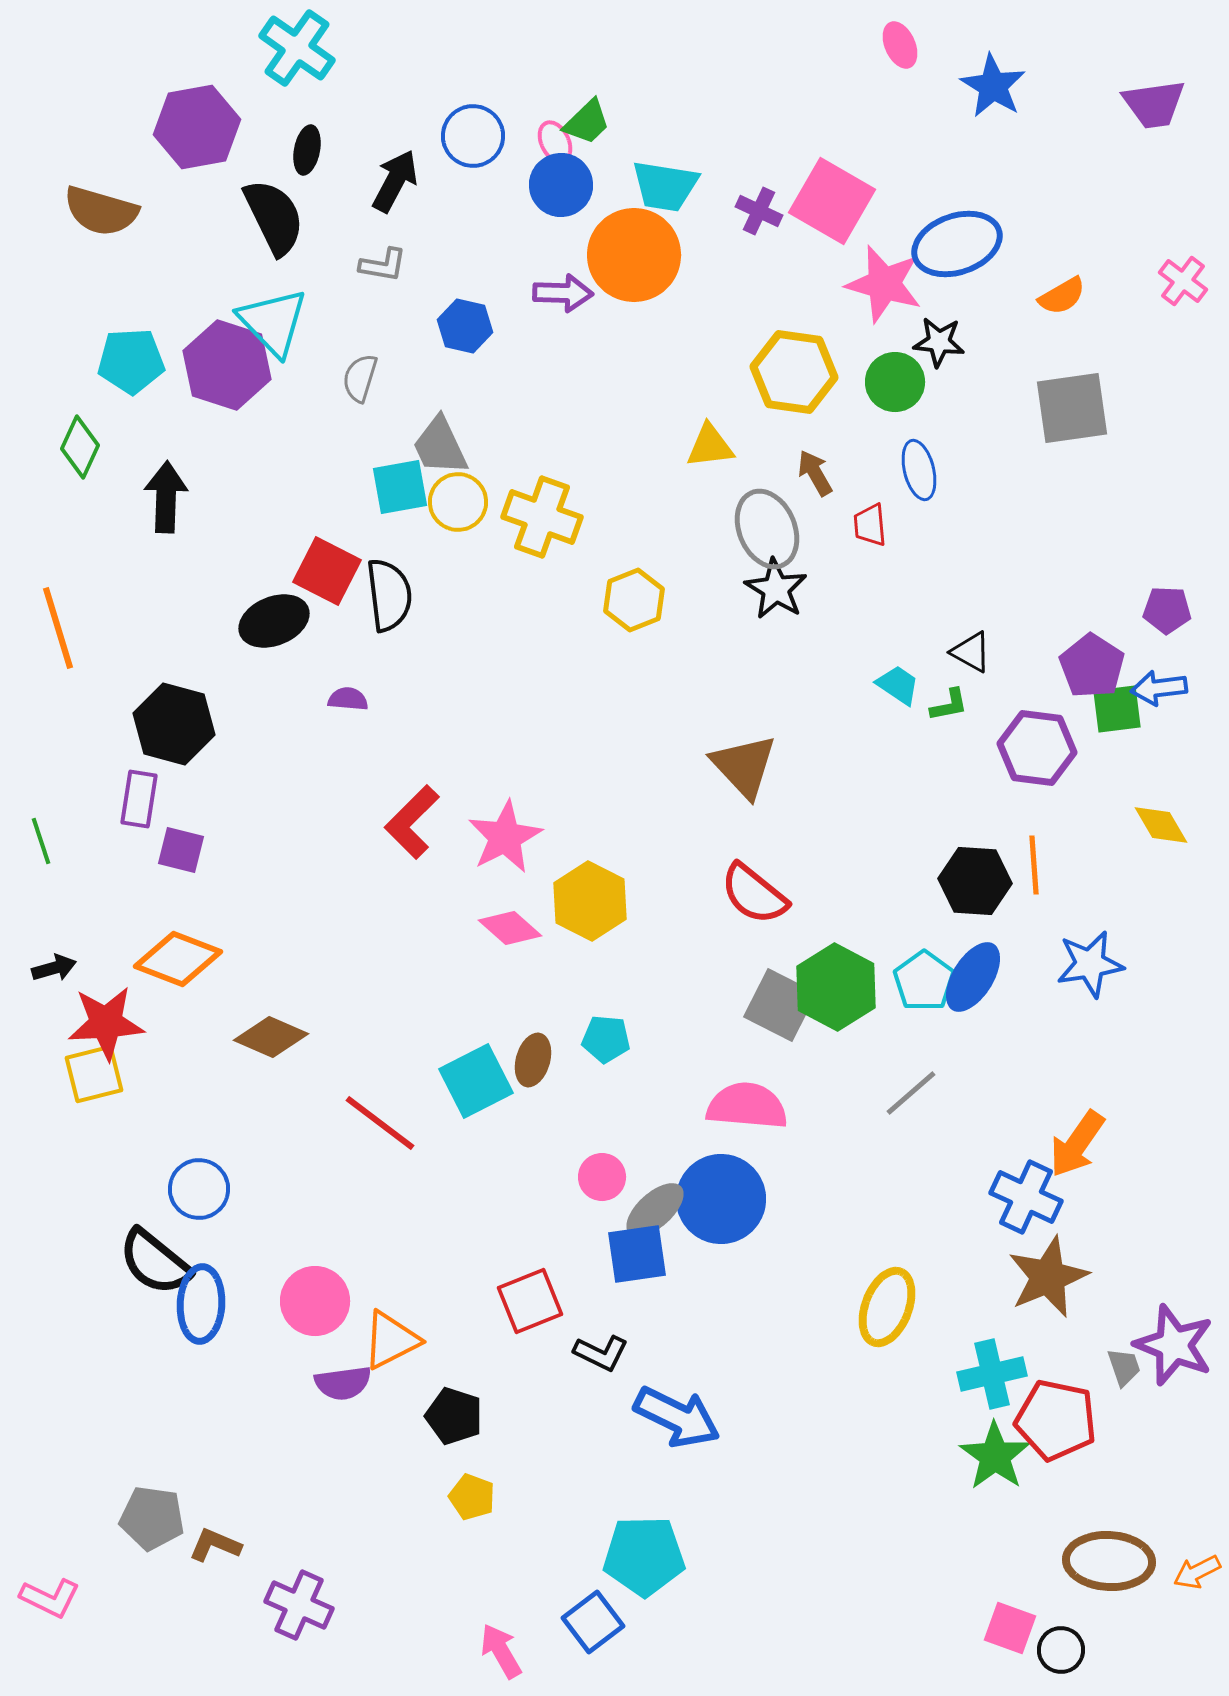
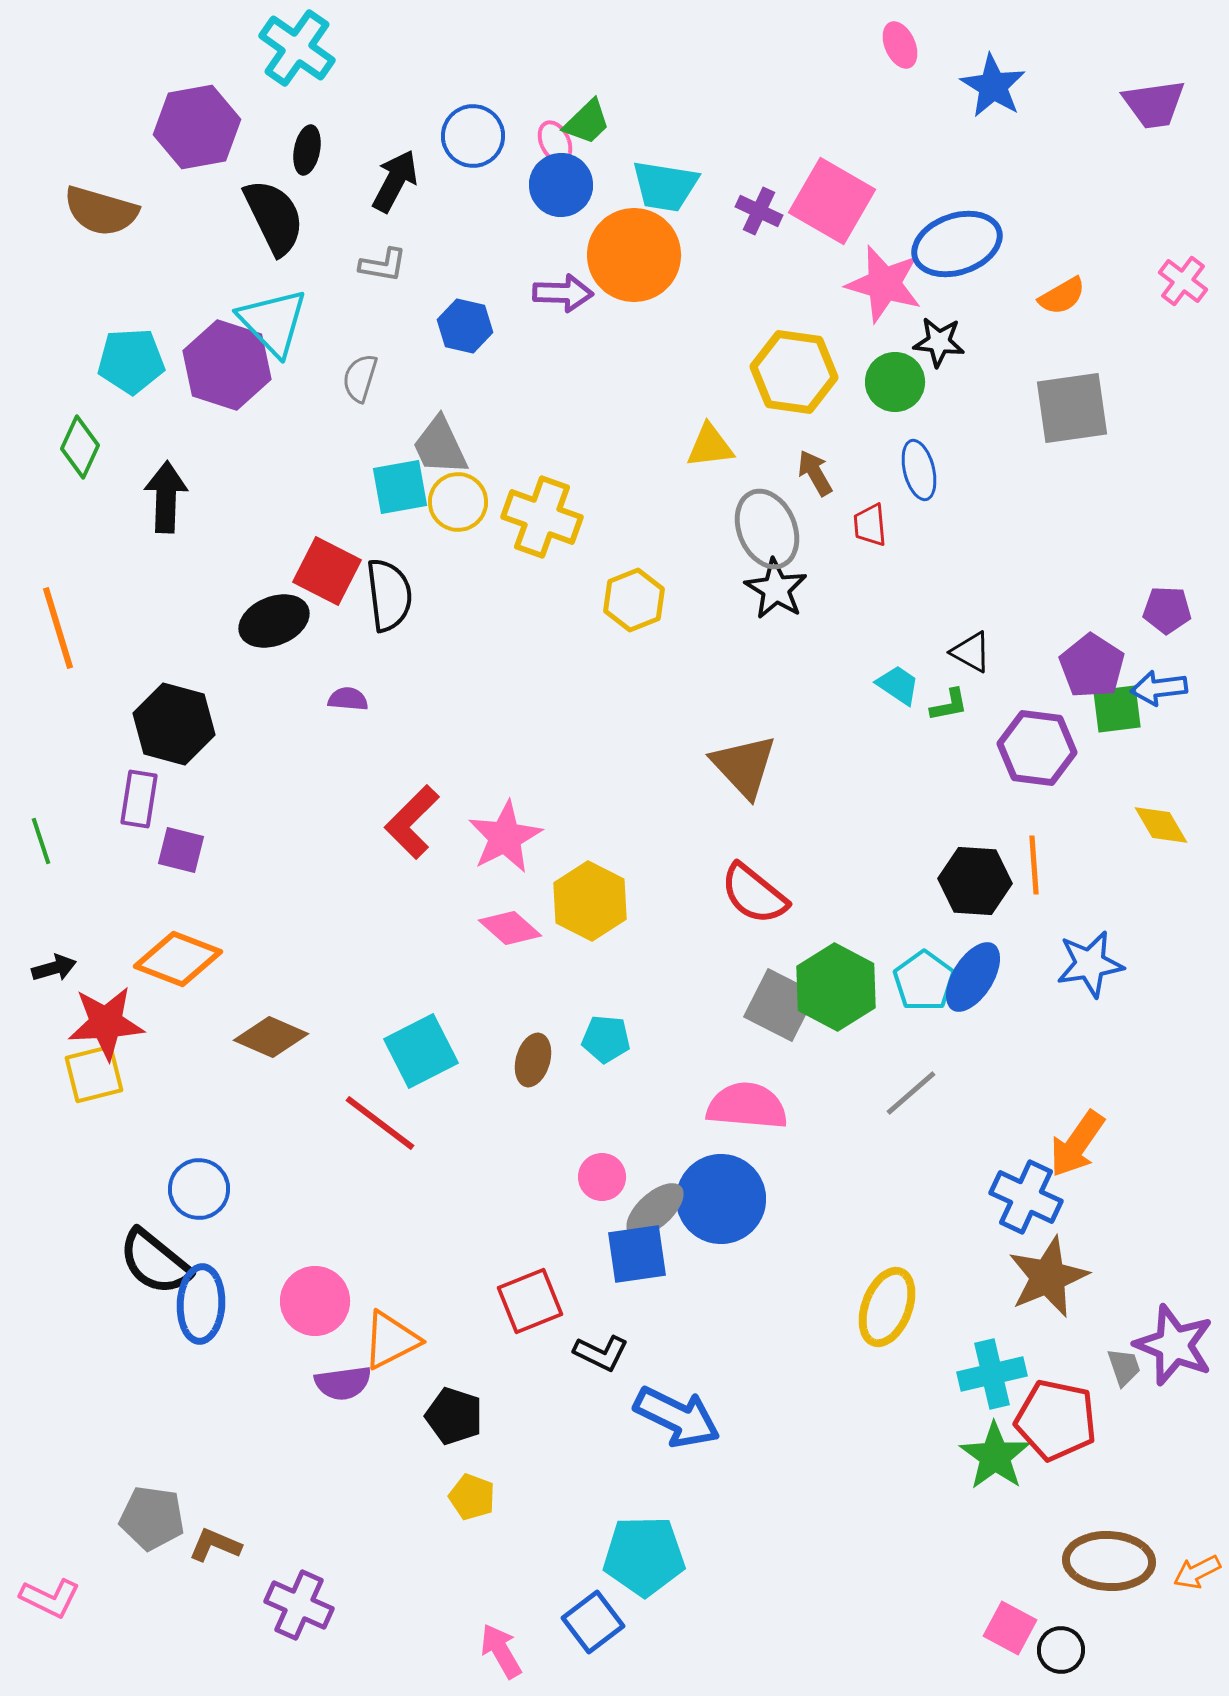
cyan square at (476, 1081): moved 55 px left, 30 px up
pink square at (1010, 1628): rotated 8 degrees clockwise
